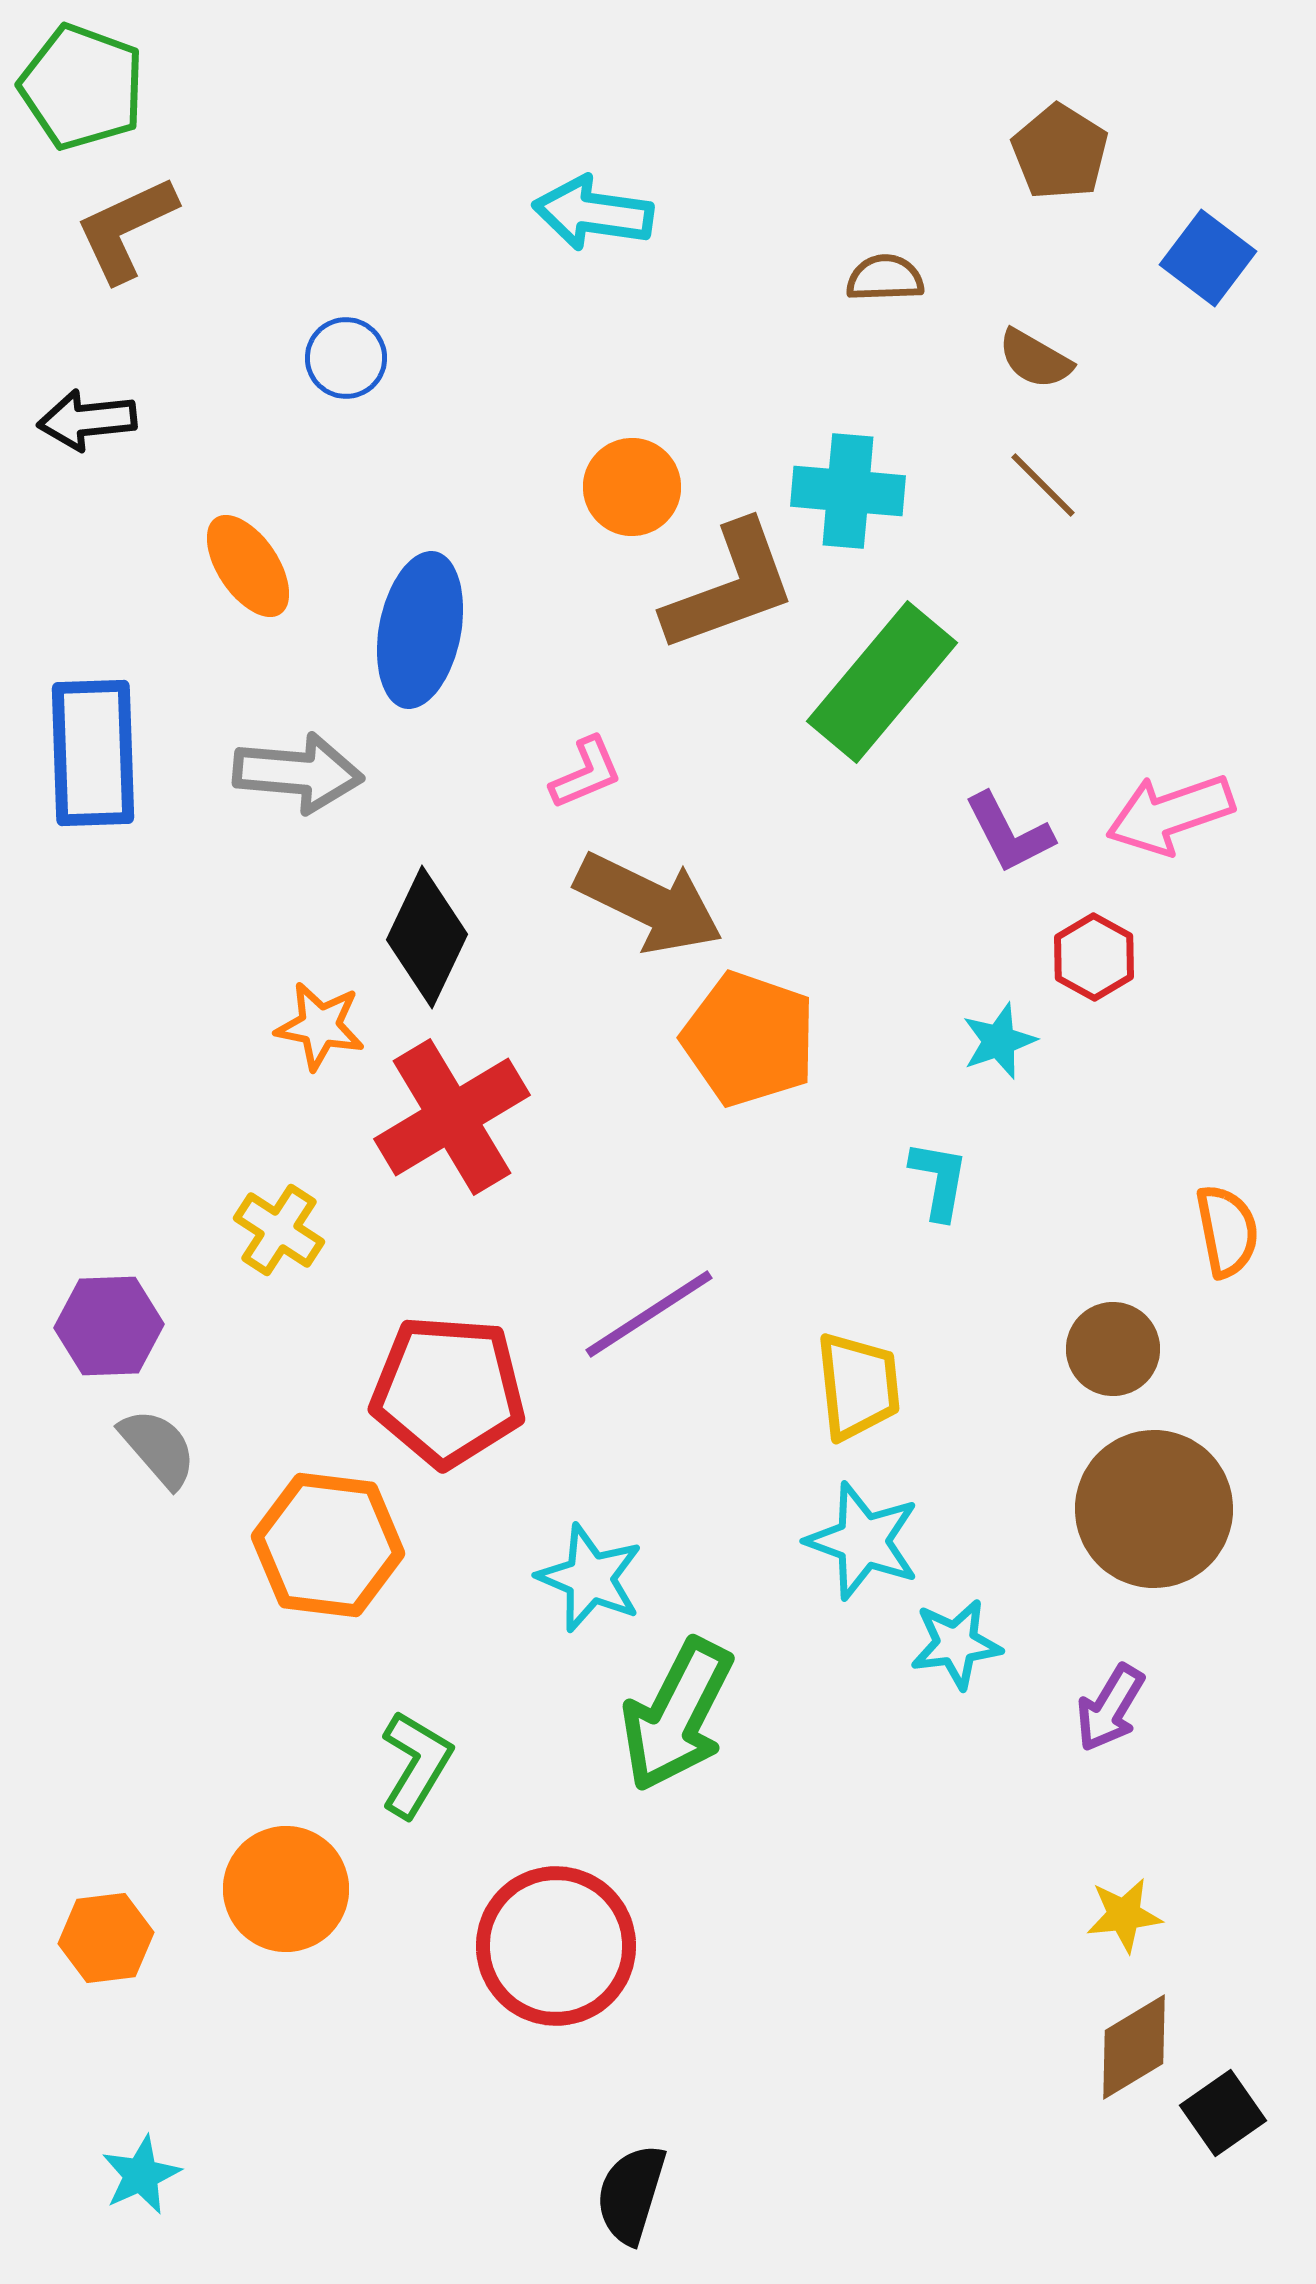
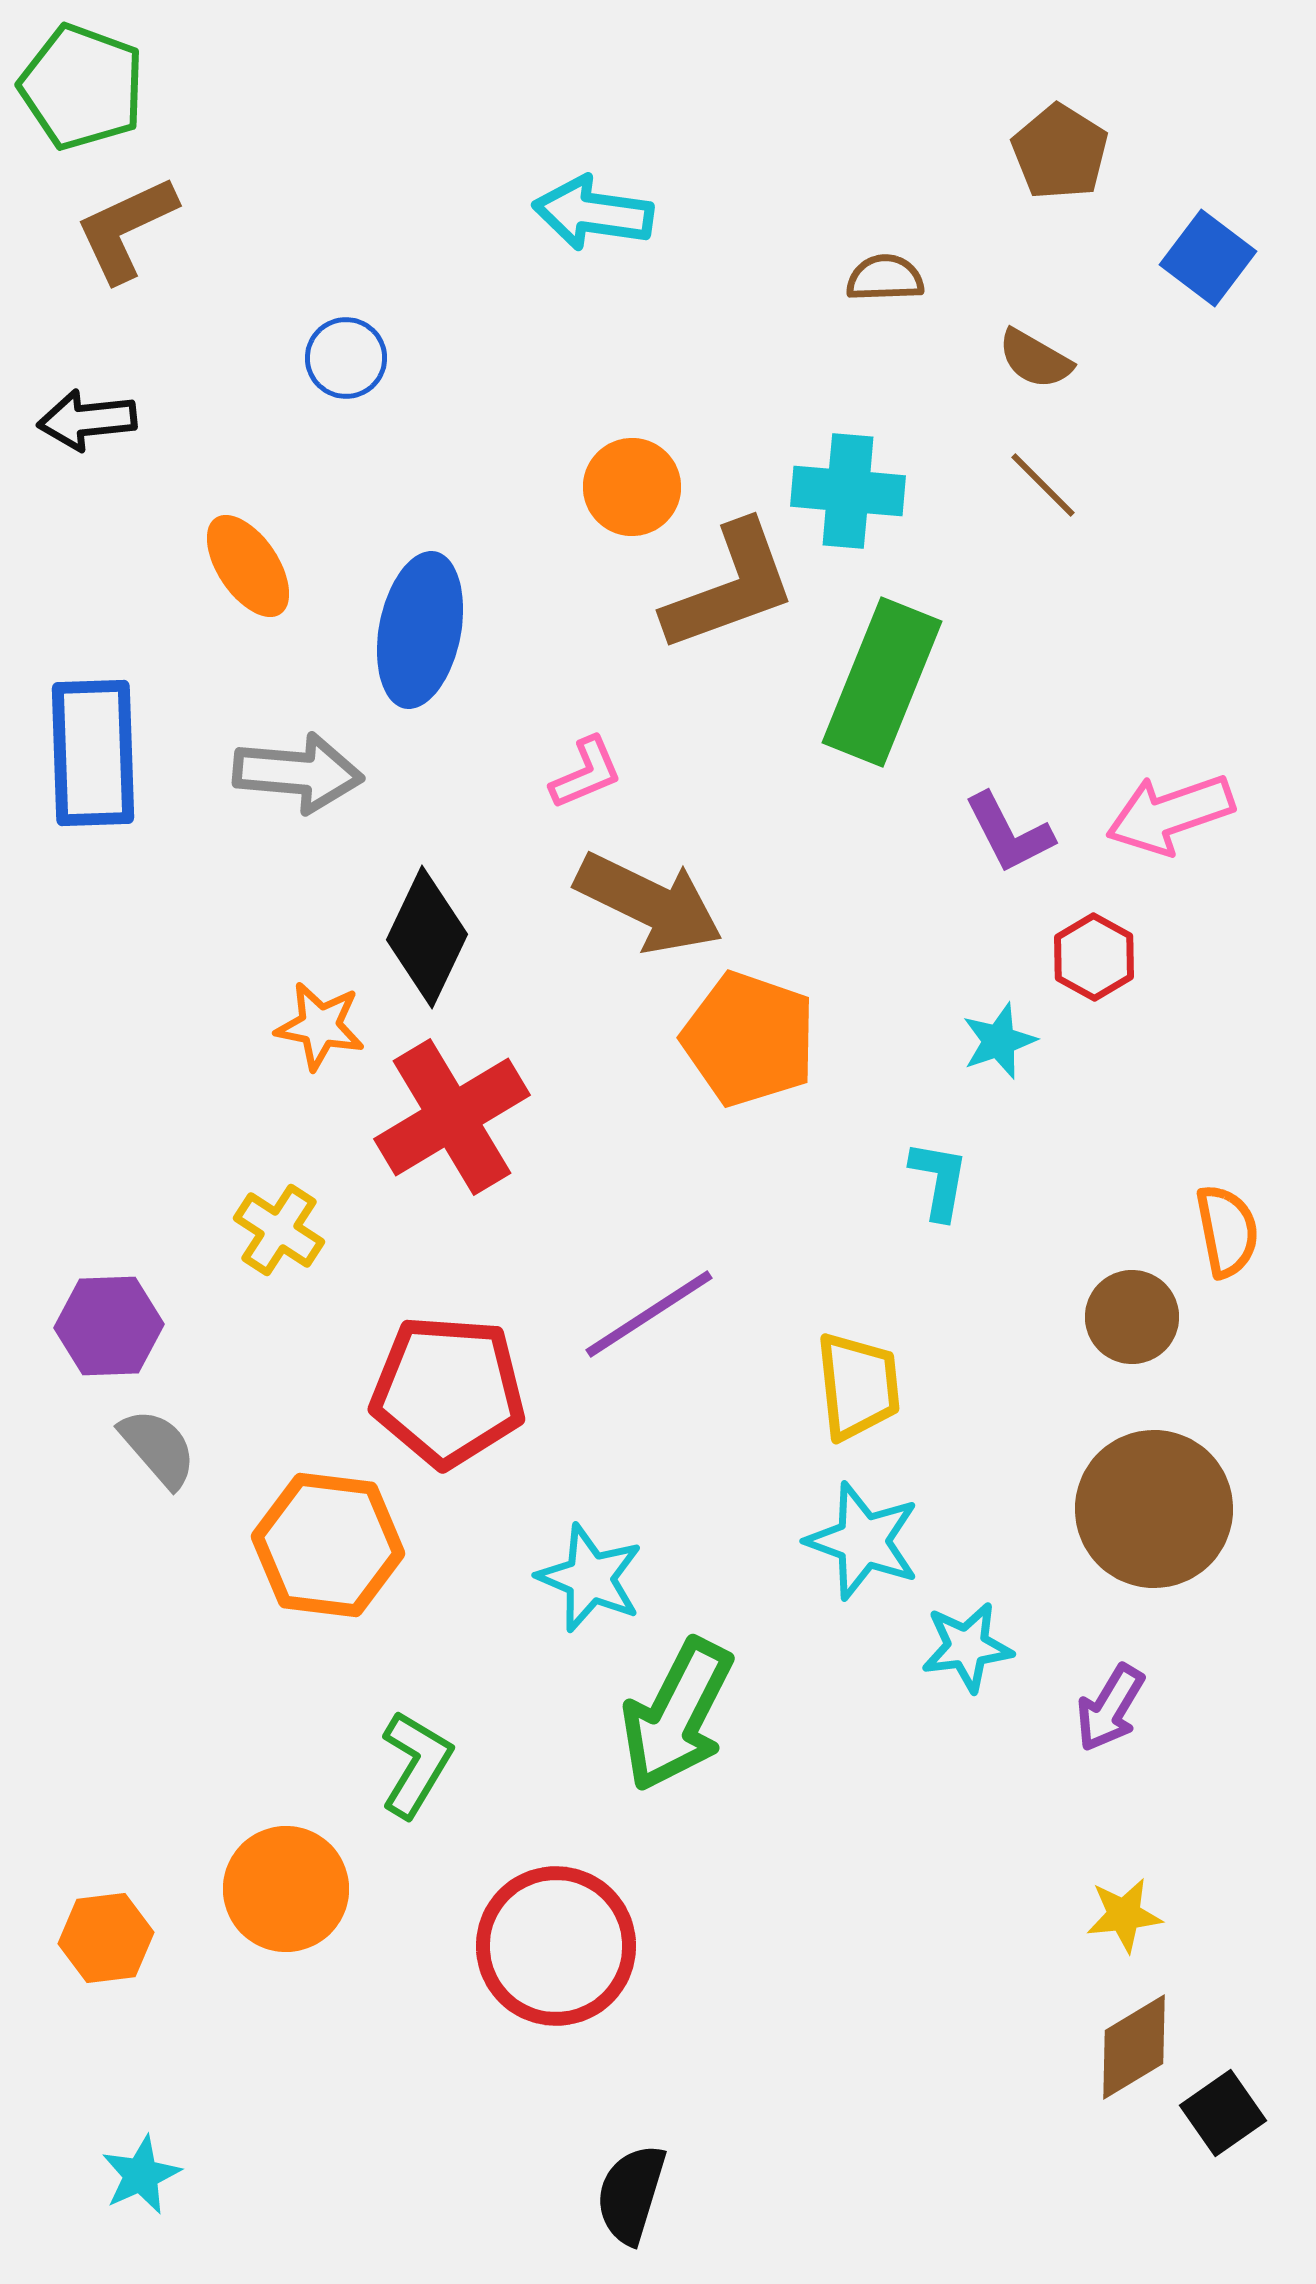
green rectangle at (882, 682): rotated 18 degrees counterclockwise
brown circle at (1113, 1349): moved 19 px right, 32 px up
cyan star at (956, 1644): moved 11 px right, 3 px down
